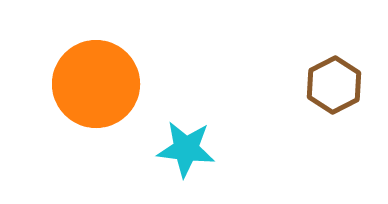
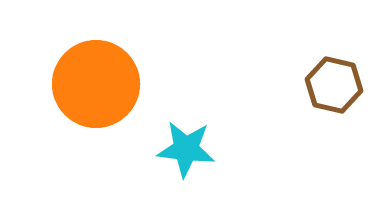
brown hexagon: rotated 20 degrees counterclockwise
